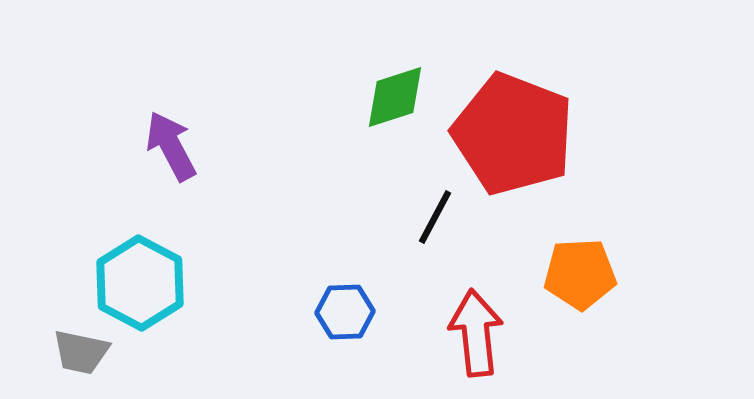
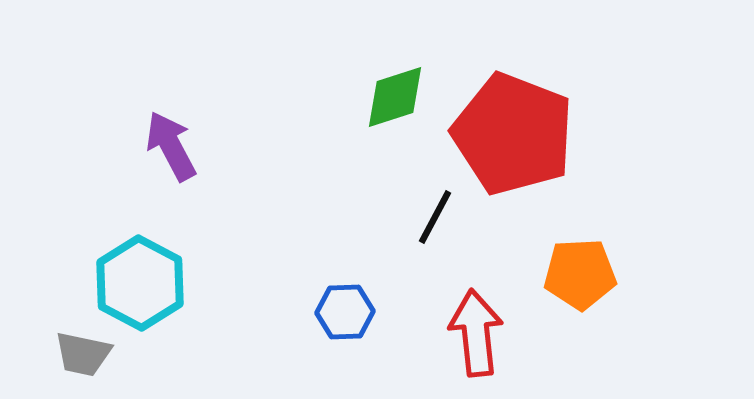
gray trapezoid: moved 2 px right, 2 px down
